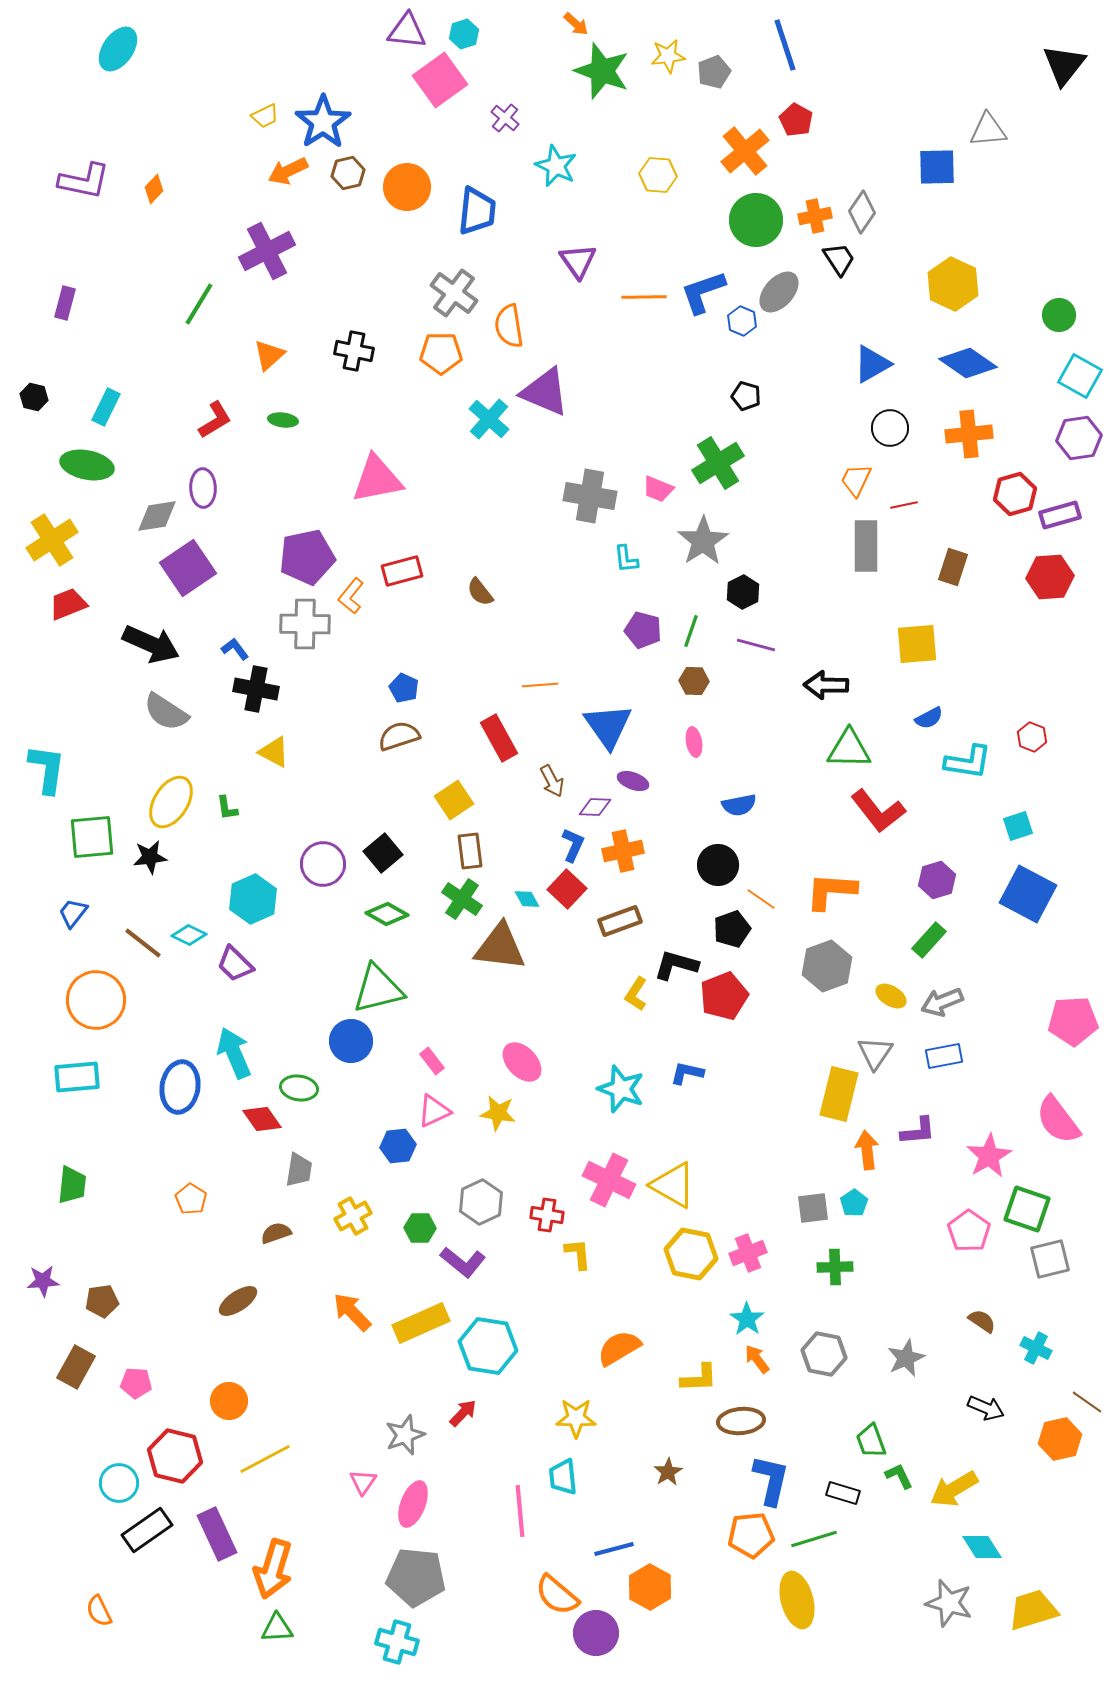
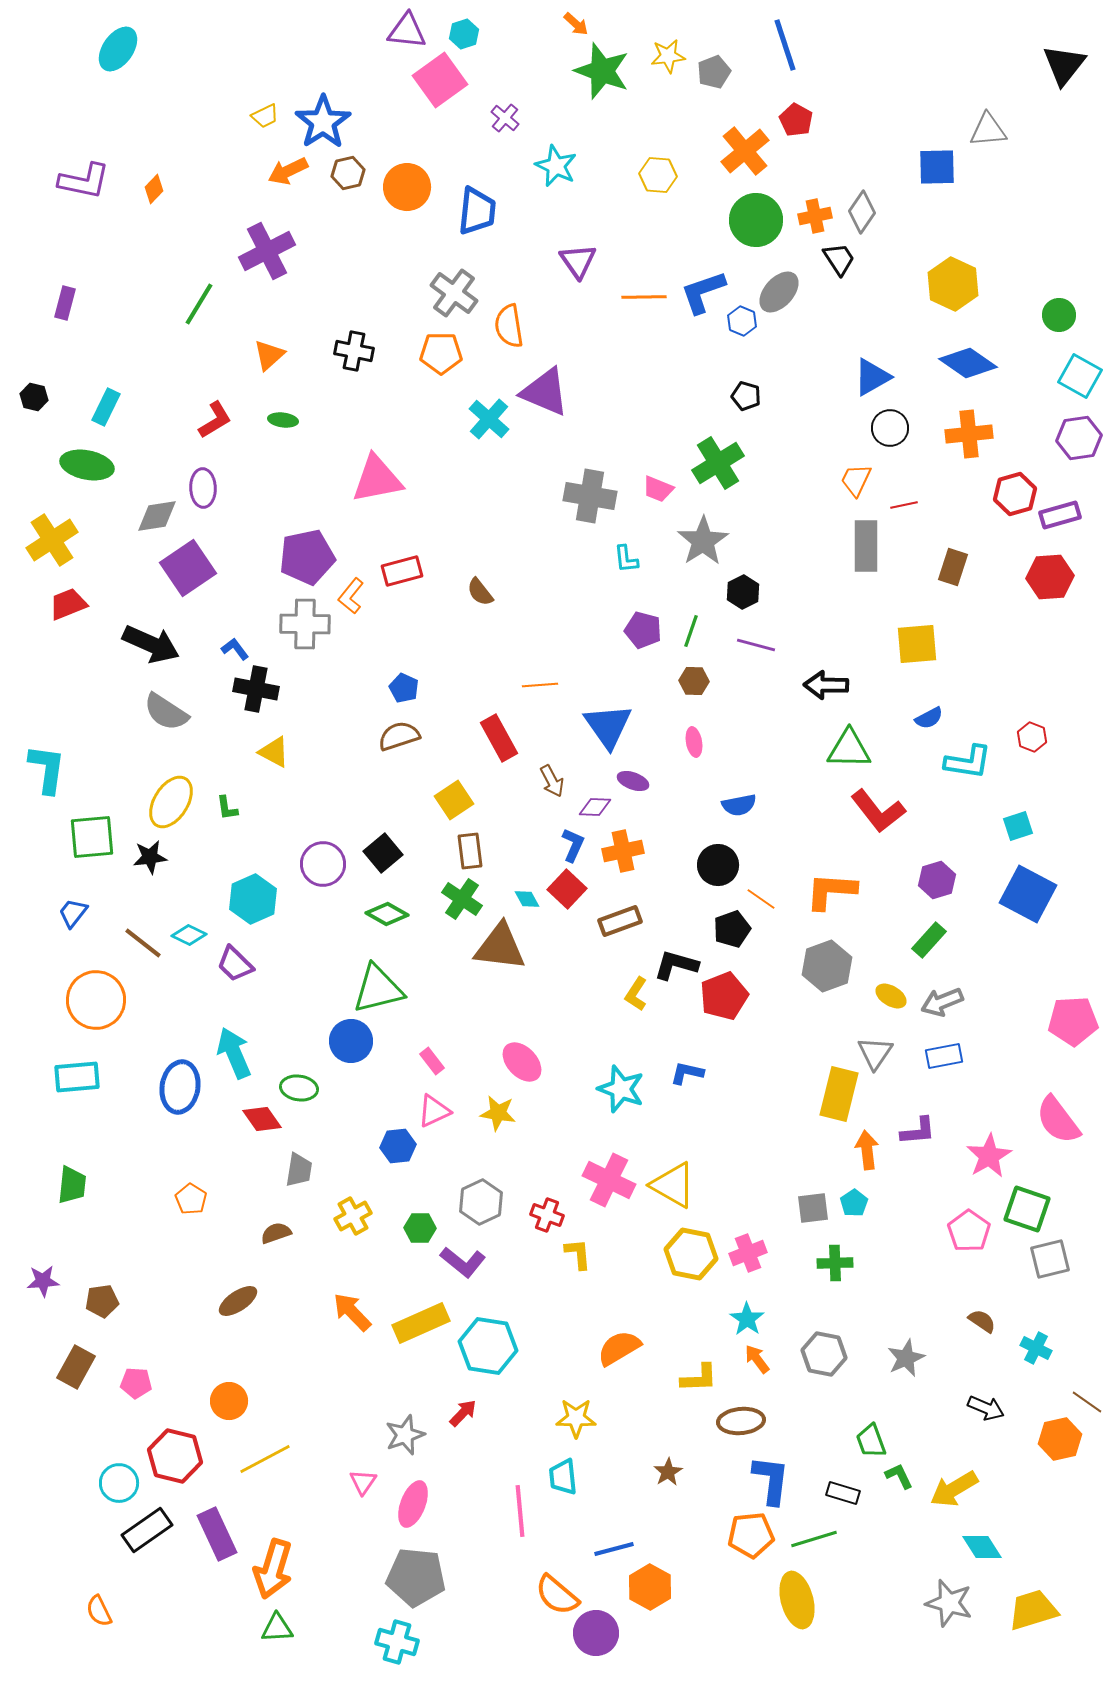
blue triangle at (872, 364): moved 13 px down
red cross at (547, 1215): rotated 12 degrees clockwise
green cross at (835, 1267): moved 4 px up
blue L-shape at (771, 1480): rotated 6 degrees counterclockwise
